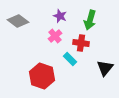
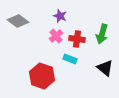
green arrow: moved 12 px right, 14 px down
pink cross: moved 1 px right
red cross: moved 4 px left, 4 px up
cyan rectangle: rotated 24 degrees counterclockwise
black triangle: rotated 30 degrees counterclockwise
